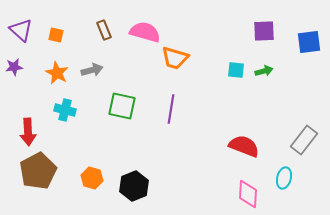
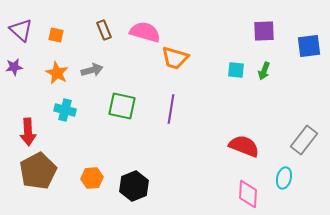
blue square: moved 4 px down
green arrow: rotated 126 degrees clockwise
orange hexagon: rotated 20 degrees counterclockwise
